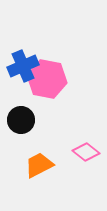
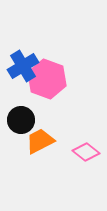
blue cross: rotated 8 degrees counterclockwise
pink hexagon: rotated 9 degrees clockwise
orange trapezoid: moved 1 px right, 24 px up
